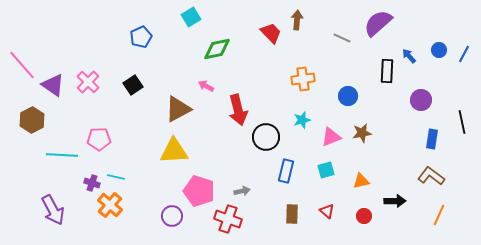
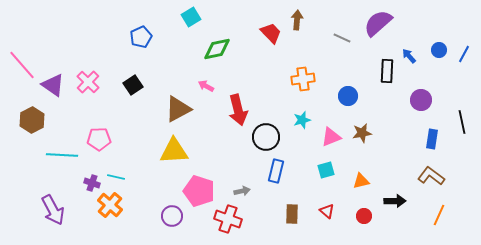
blue rectangle at (286, 171): moved 10 px left
